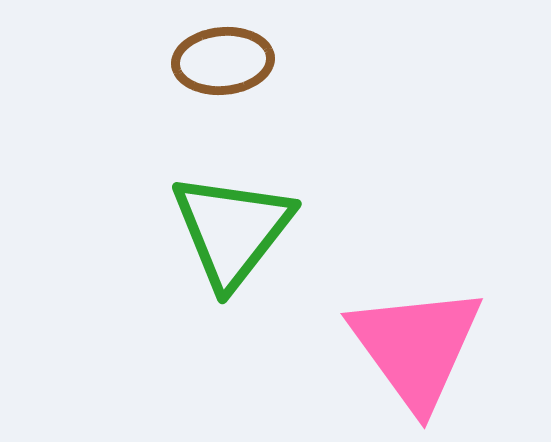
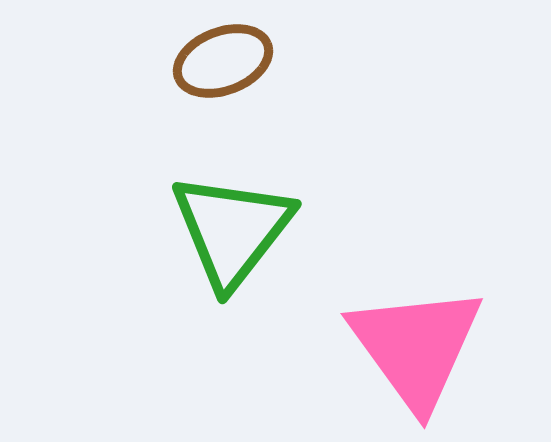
brown ellipse: rotated 16 degrees counterclockwise
